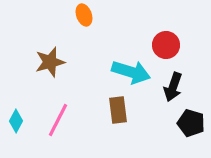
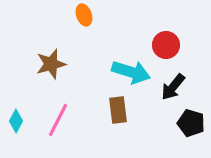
brown star: moved 1 px right, 2 px down
black arrow: rotated 20 degrees clockwise
